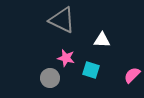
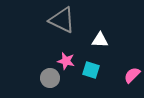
white triangle: moved 2 px left
pink star: moved 3 px down
